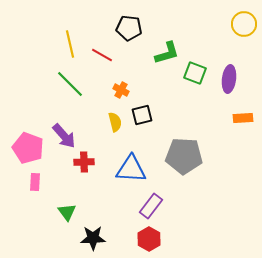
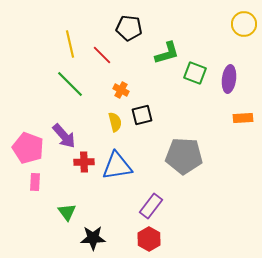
red line: rotated 15 degrees clockwise
blue triangle: moved 14 px left, 3 px up; rotated 12 degrees counterclockwise
